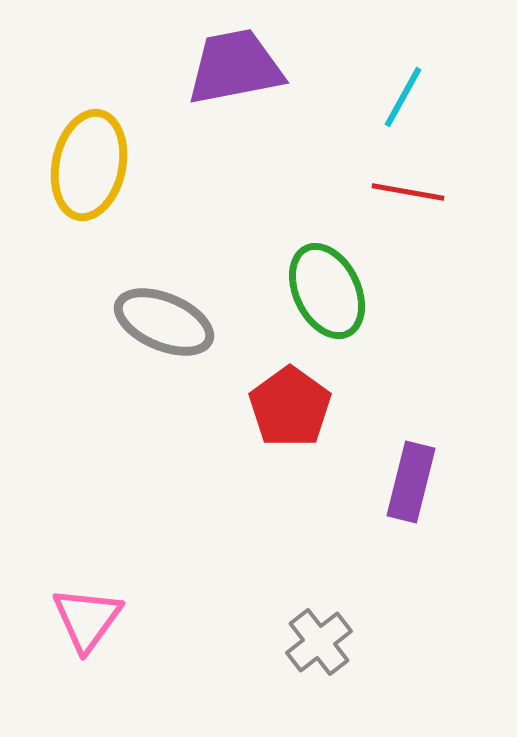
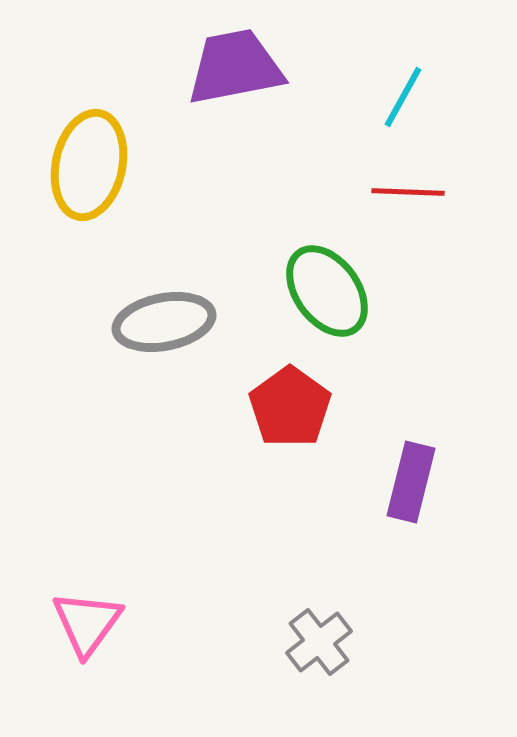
red line: rotated 8 degrees counterclockwise
green ellipse: rotated 10 degrees counterclockwise
gray ellipse: rotated 34 degrees counterclockwise
pink triangle: moved 4 px down
